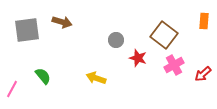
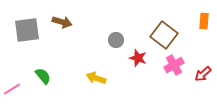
pink line: rotated 30 degrees clockwise
